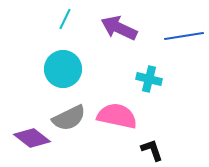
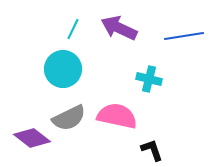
cyan line: moved 8 px right, 10 px down
